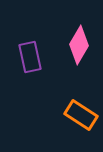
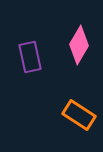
orange rectangle: moved 2 px left
